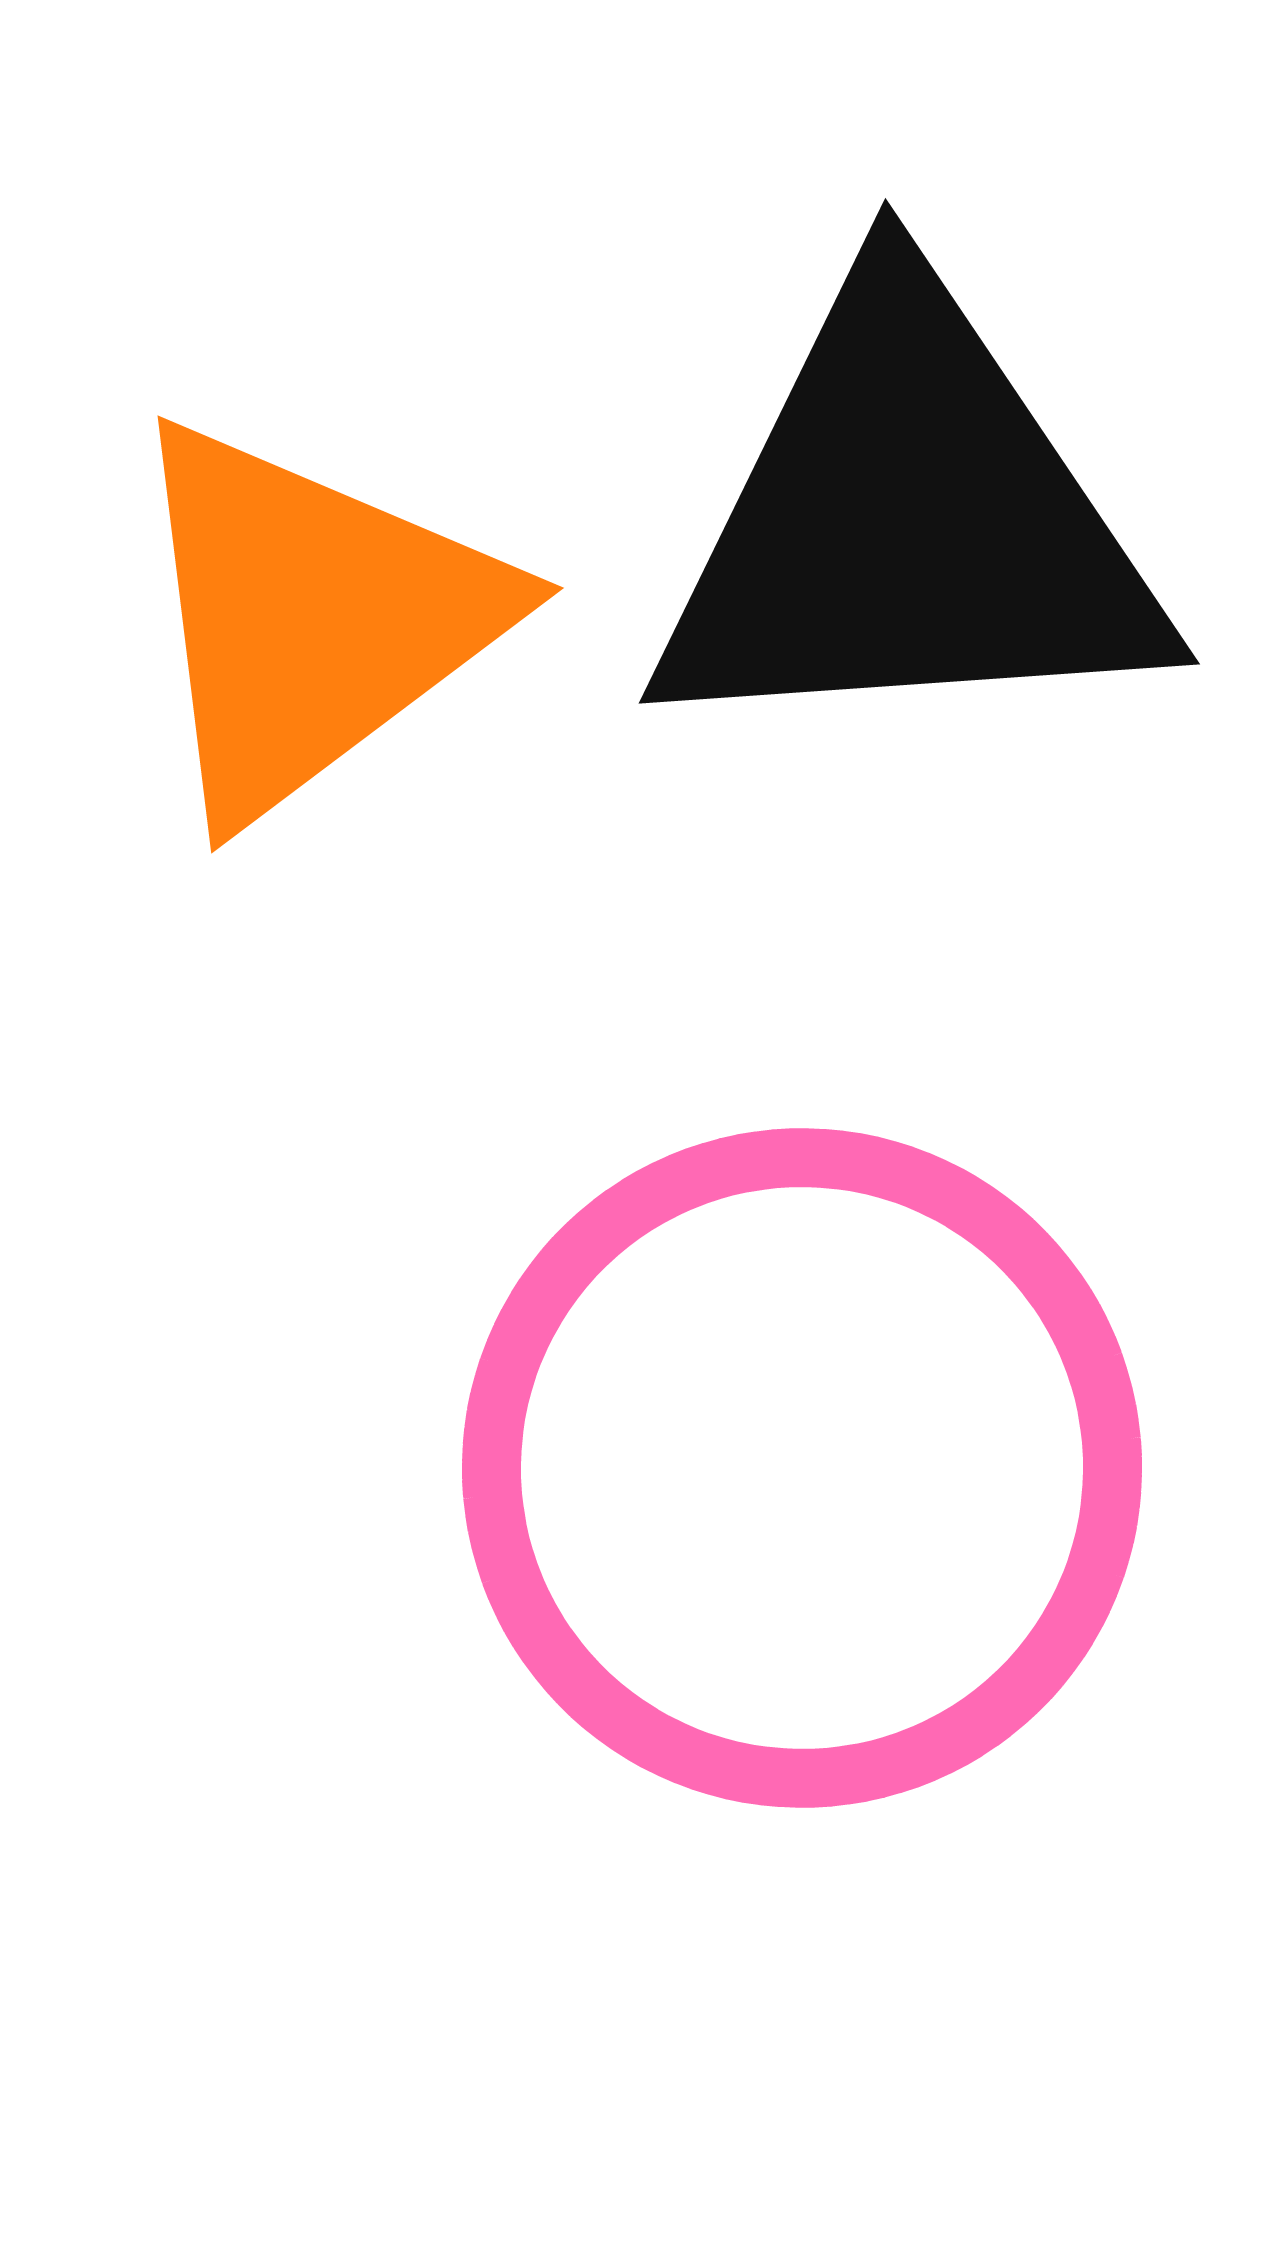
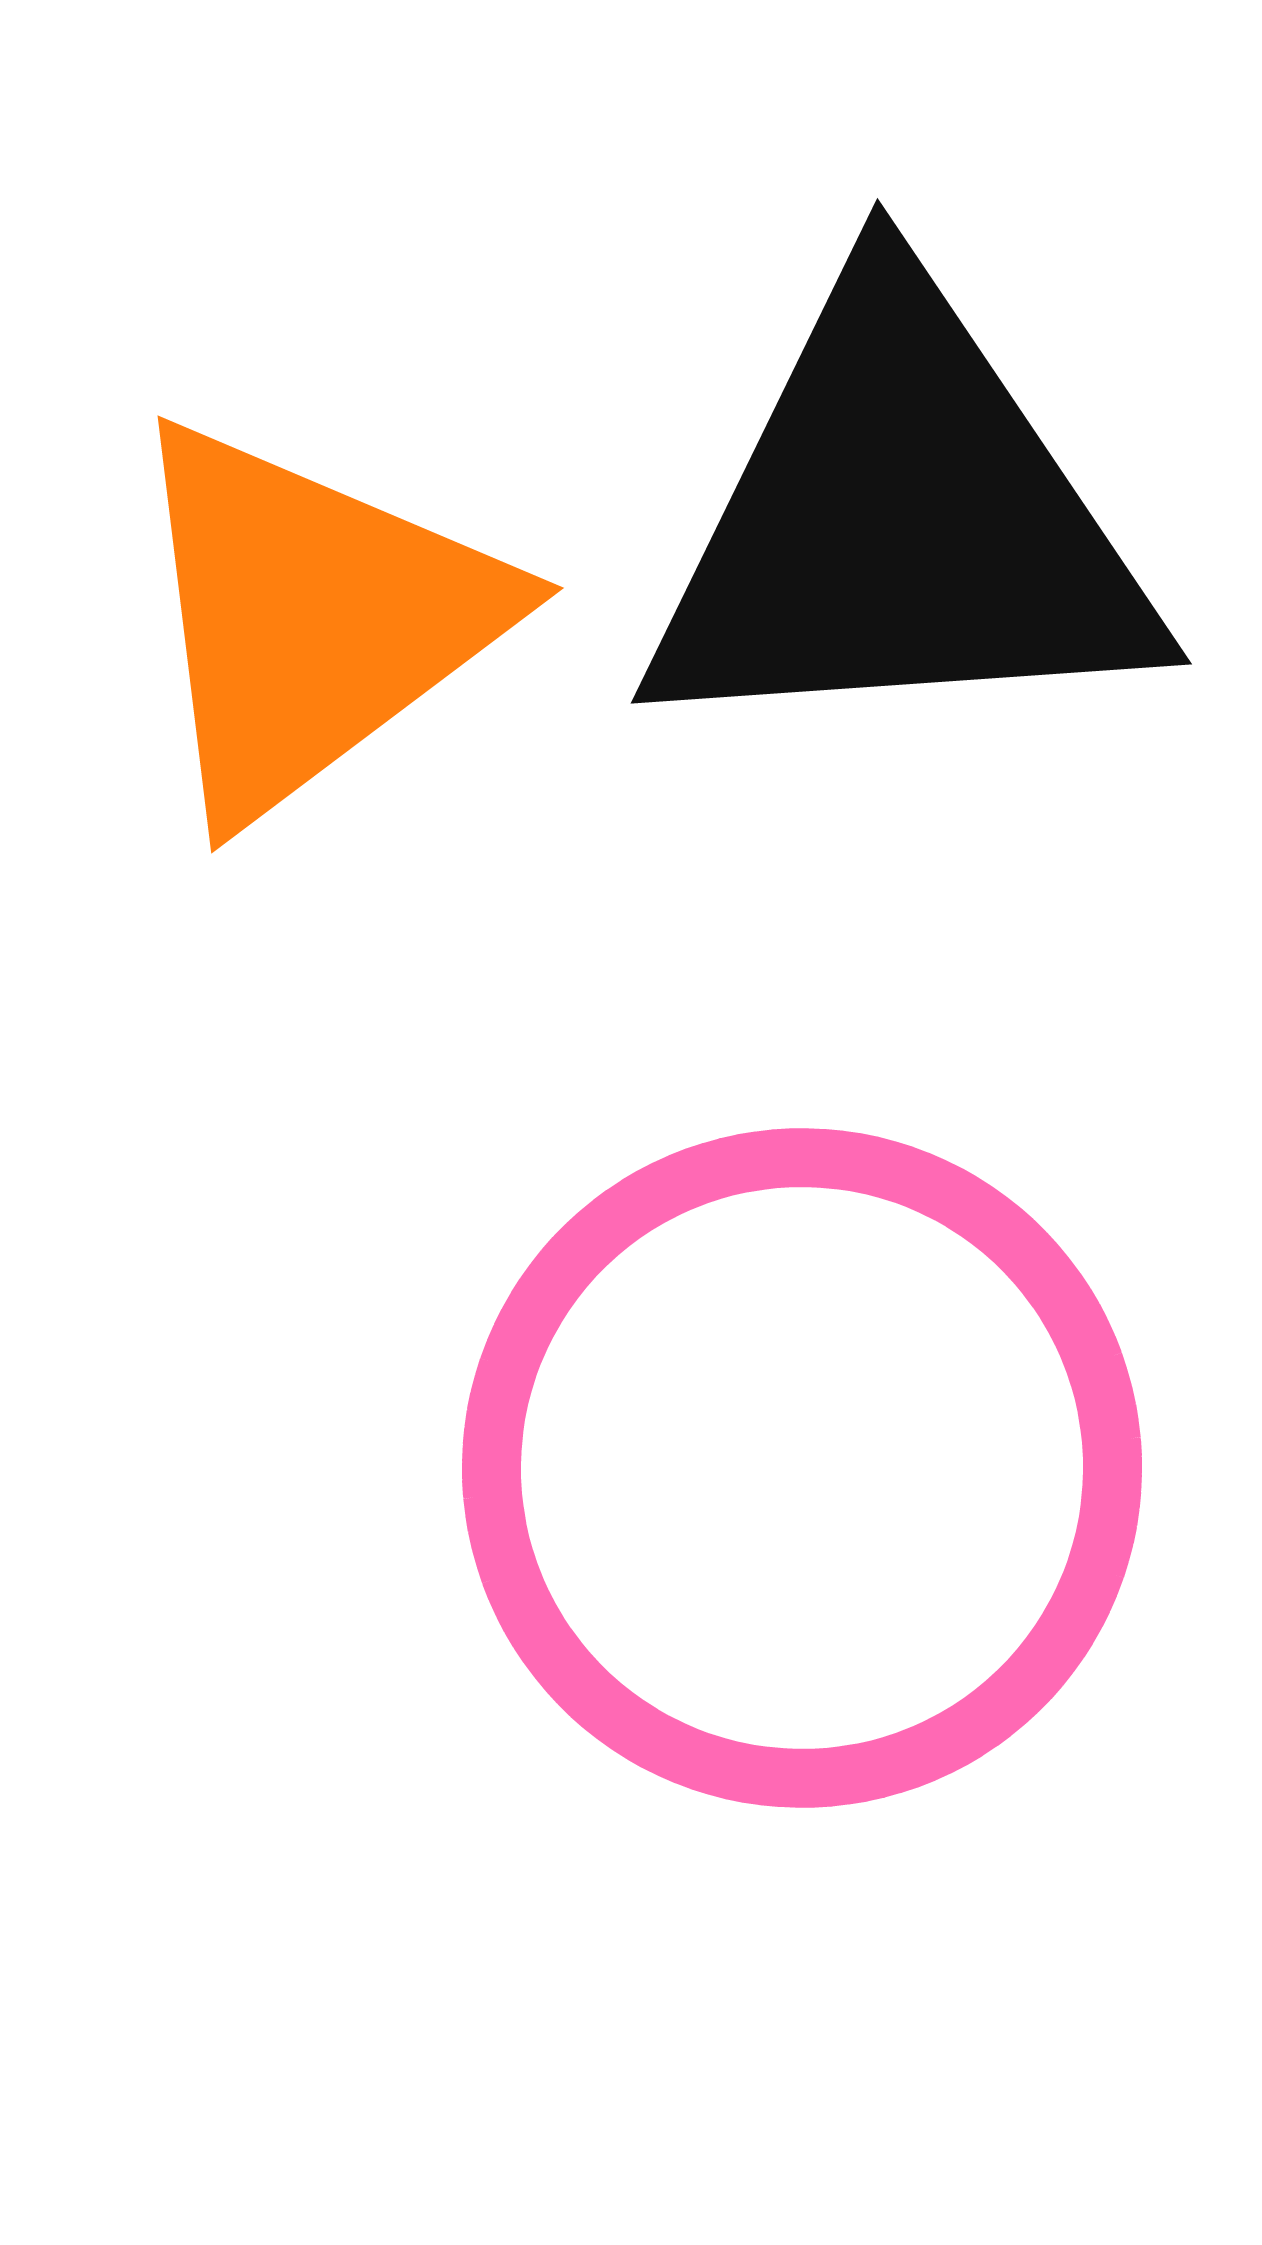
black triangle: moved 8 px left
